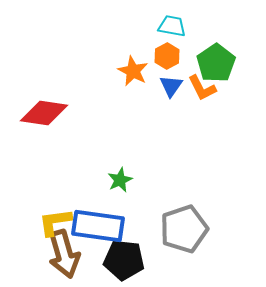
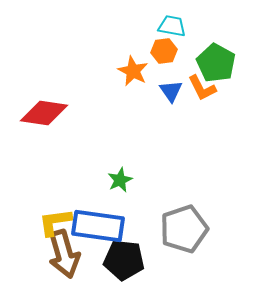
orange hexagon: moved 3 px left, 5 px up; rotated 20 degrees clockwise
green pentagon: rotated 9 degrees counterclockwise
blue triangle: moved 5 px down; rotated 10 degrees counterclockwise
